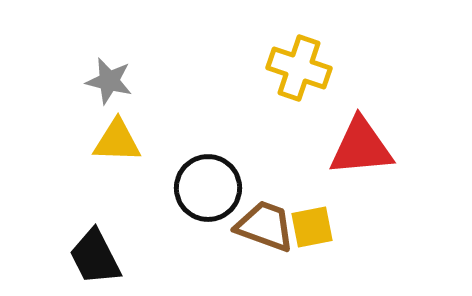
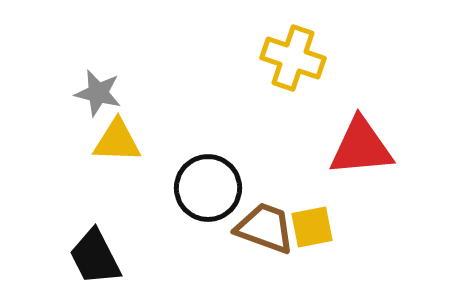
yellow cross: moved 6 px left, 10 px up
gray star: moved 11 px left, 12 px down
brown trapezoid: moved 2 px down
